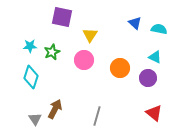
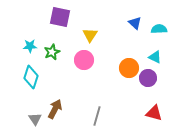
purple square: moved 2 px left
cyan semicircle: rotated 14 degrees counterclockwise
orange circle: moved 9 px right
red triangle: rotated 24 degrees counterclockwise
